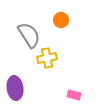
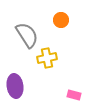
gray semicircle: moved 2 px left
purple ellipse: moved 2 px up
